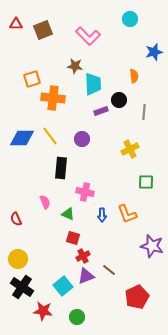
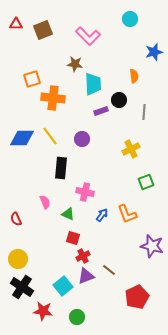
brown star: moved 2 px up
yellow cross: moved 1 px right
green square: rotated 21 degrees counterclockwise
blue arrow: rotated 144 degrees counterclockwise
